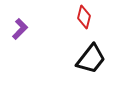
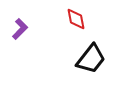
red diamond: moved 8 px left, 2 px down; rotated 25 degrees counterclockwise
